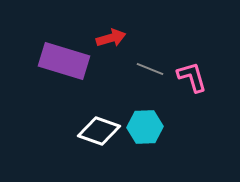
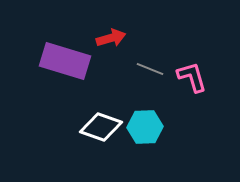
purple rectangle: moved 1 px right
white diamond: moved 2 px right, 4 px up
